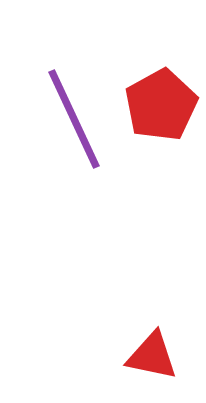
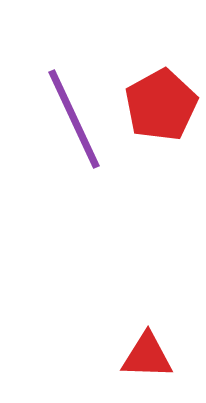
red triangle: moved 5 px left; rotated 10 degrees counterclockwise
